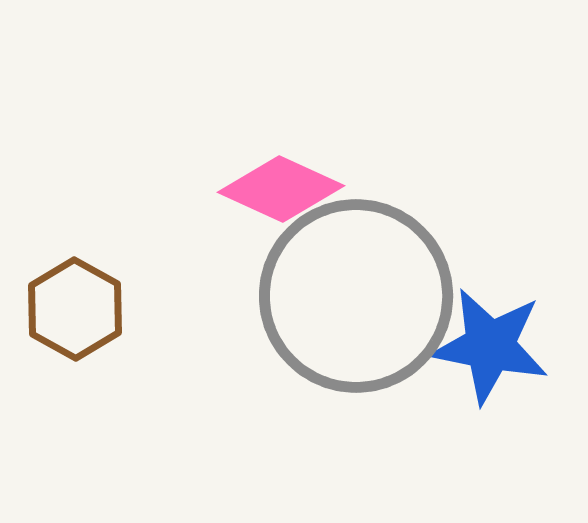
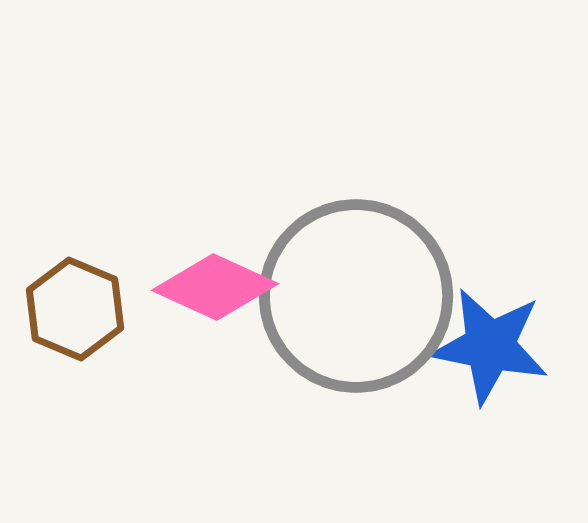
pink diamond: moved 66 px left, 98 px down
brown hexagon: rotated 6 degrees counterclockwise
